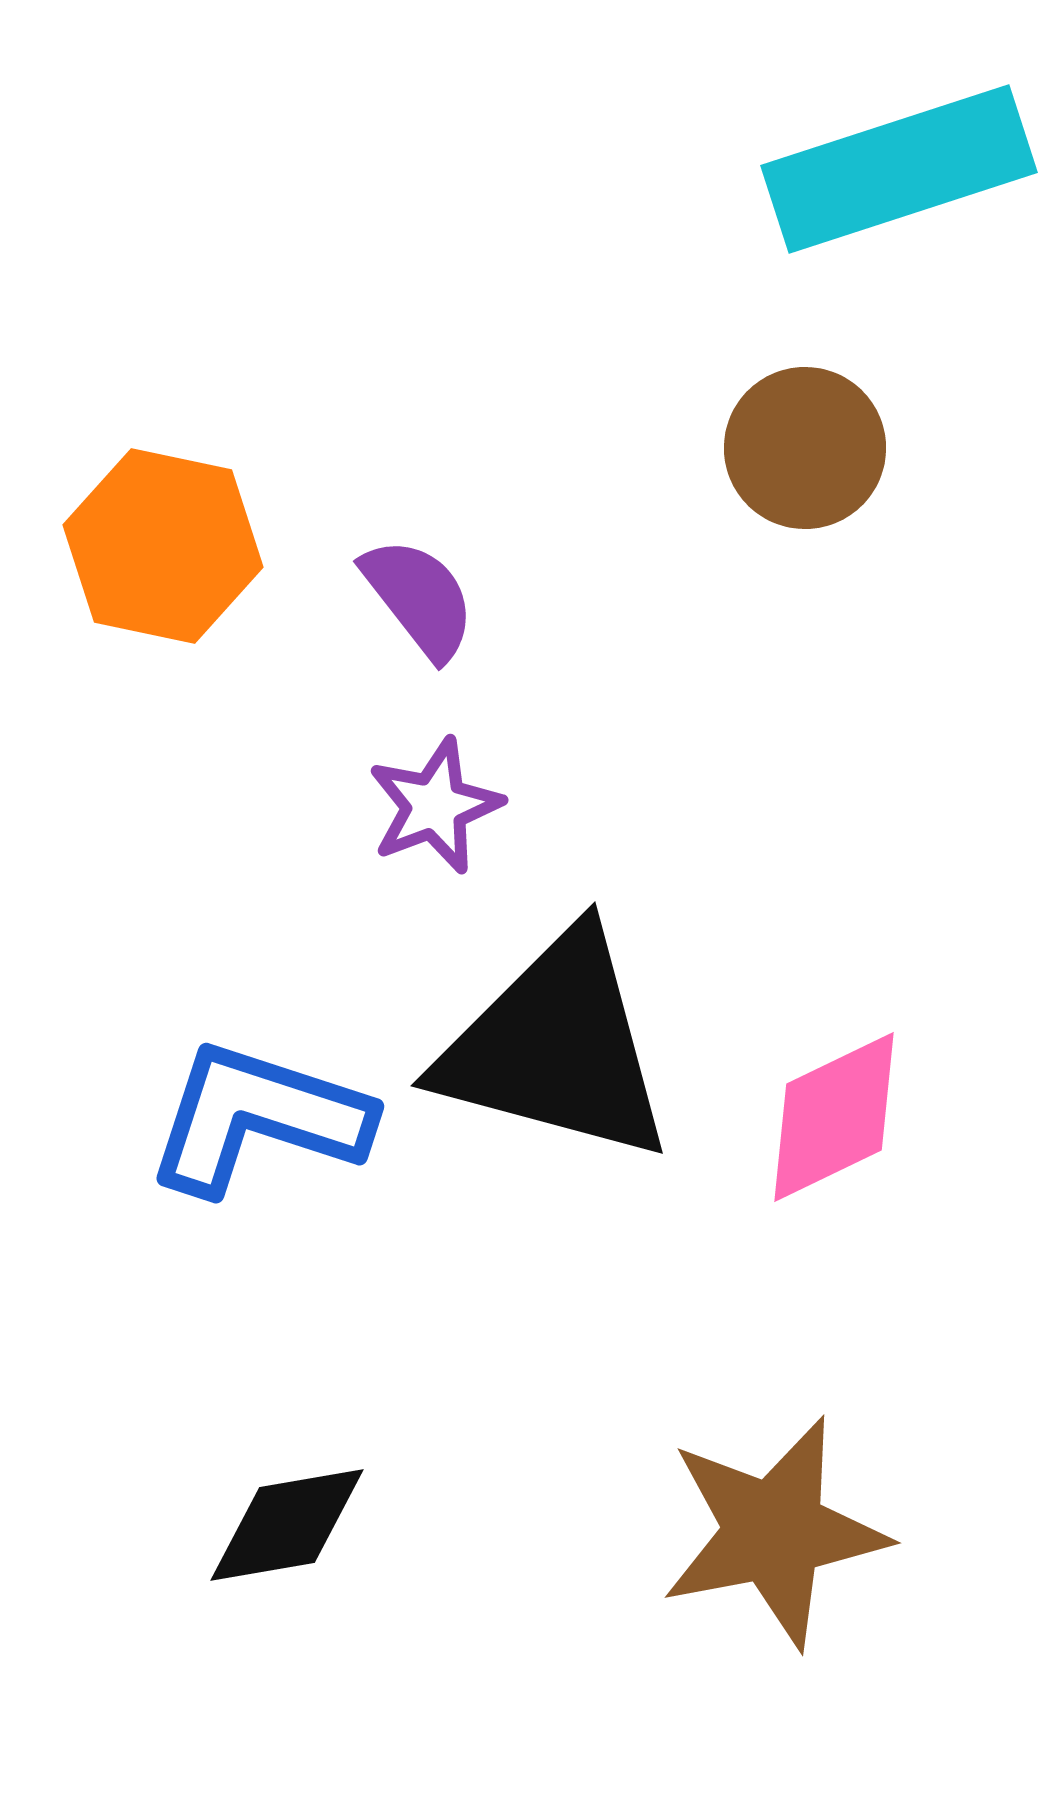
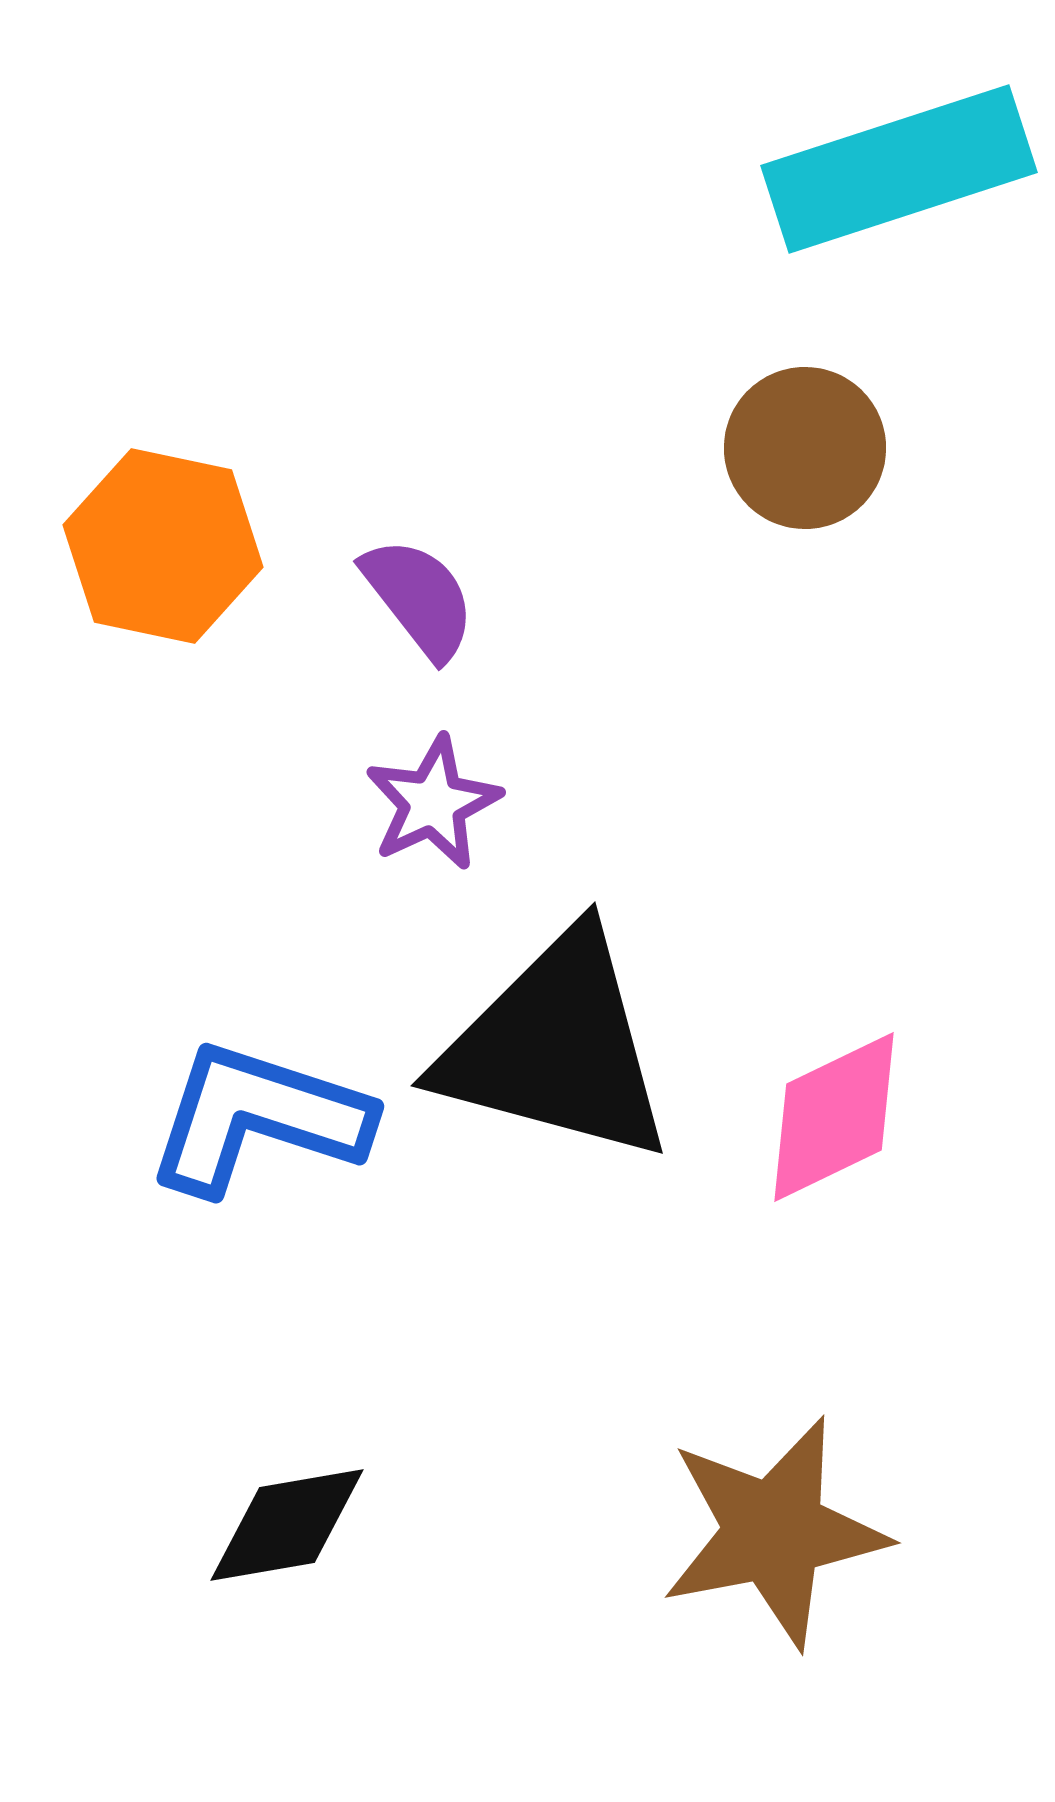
purple star: moved 2 px left, 3 px up; rotated 4 degrees counterclockwise
